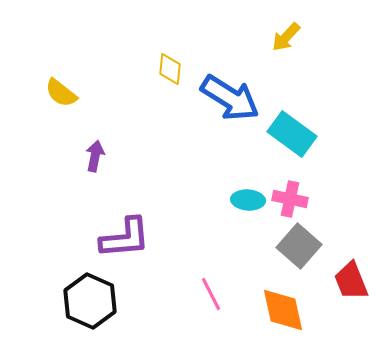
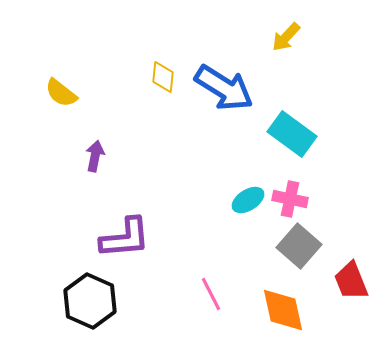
yellow diamond: moved 7 px left, 8 px down
blue arrow: moved 6 px left, 10 px up
cyan ellipse: rotated 36 degrees counterclockwise
